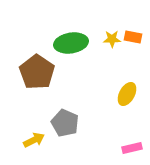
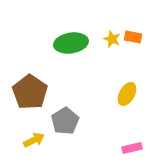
yellow star: rotated 24 degrees clockwise
brown pentagon: moved 7 px left, 20 px down
gray pentagon: moved 2 px up; rotated 16 degrees clockwise
